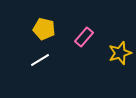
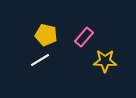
yellow pentagon: moved 2 px right, 6 px down
yellow star: moved 15 px left, 8 px down; rotated 20 degrees clockwise
